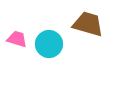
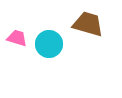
pink trapezoid: moved 1 px up
